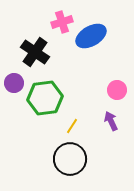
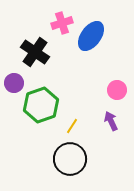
pink cross: moved 1 px down
blue ellipse: rotated 24 degrees counterclockwise
green hexagon: moved 4 px left, 7 px down; rotated 12 degrees counterclockwise
